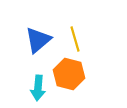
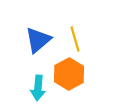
orange hexagon: rotated 16 degrees clockwise
